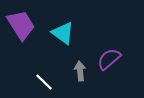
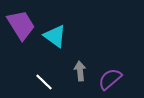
cyan triangle: moved 8 px left, 3 px down
purple semicircle: moved 1 px right, 20 px down
